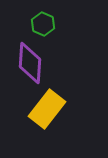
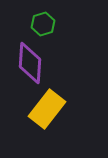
green hexagon: rotated 20 degrees clockwise
